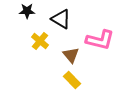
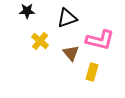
black triangle: moved 6 px right, 1 px up; rotated 50 degrees counterclockwise
brown triangle: moved 2 px up
yellow rectangle: moved 20 px right, 8 px up; rotated 60 degrees clockwise
